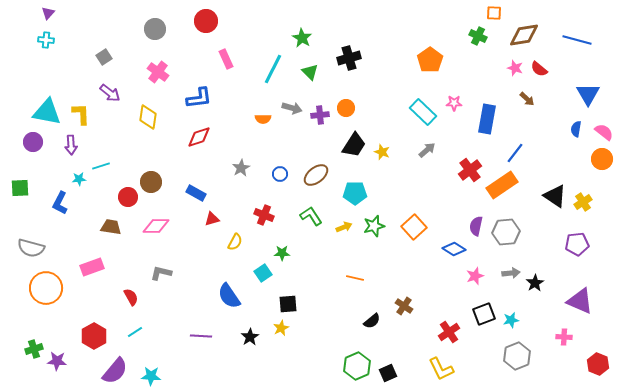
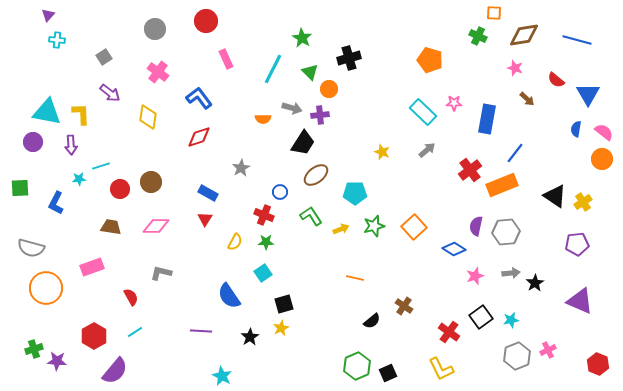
purple triangle at (48, 13): moved 2 px down
cyan cross at (46, 40): moved 11 px right
orange pentagon at (430, 60): rotated 20 degrees counterclockwise
red semicircle at (539, 69): moved 17 px right, 11 px down
blue L-shape at (199, 98): rotated 120 degrees counterclockwise
orange circle at (346, 108): moved 17 px left, 19 px up
black trapezoid at (354, 145): moved 51 px left, 2 px up
blue circle at (280, 174): moved 18 px down
orange rectangle at (502, 185): rotated 12 degrees clockwise
blue rectangle at (196, 193): moved 12 px right
red circle at (128, 197): moved 8 px left, 8 px up
blue L-shape at (60, 203): moved 4 px left
red triangle at (212, 219): moved 7 px left; rotated 42 degrees counterclockwise
yellow arrow at (344, 227): moved 3 px left, 2 px down
green star at (282, 253): moved 16 px left, 11 px up
black square at (288, 304): moved 4 px left; rotated 12 degrees counterclockwise
black square at (484, 314): moved 3 px left, 3 px down; rotated 15 degrees counterclockwise
red cross at (449, 332): rotated 20 degrees counterclockwise
purple line at (201, 336): moved 5 px up
pink cross at (564, 337): moved 16 px left, 13 px down; rotated 28 degrees counterclockwise
cyan star at (151, 376): moved 71 px right; rotated 24 degrees clockwise
